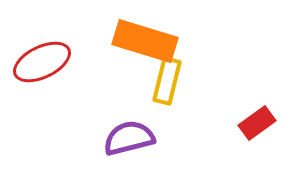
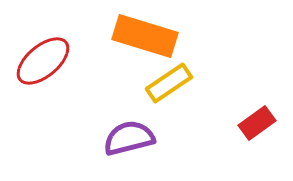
orange rectangle: moved 5 px up
red ellipse: moved 1 px right, 1 px up; rotated 14 degrees counterclockwise
yellow rectangle: moved 2 px right, 2 px down; rotated 42 degrees clockwise
